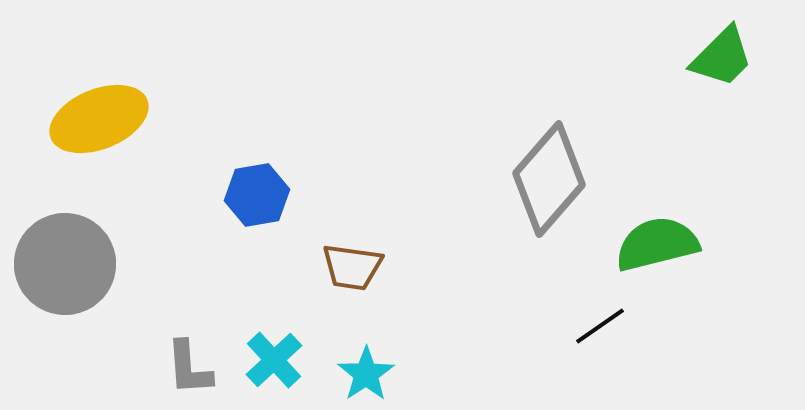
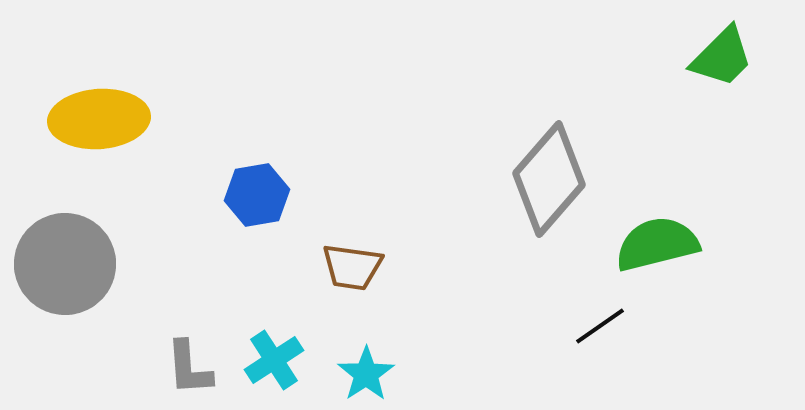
yellow ellipse: rotated 18 degrees clockwise
cyan cross: rotated 10 degrees clockwise
